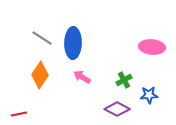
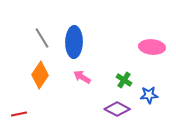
gray line: rotated 25 degrees clockwise
blue ellipse: moved 1 px right, 1 px up
green cross: rotated 28 degrees counterclockwise
